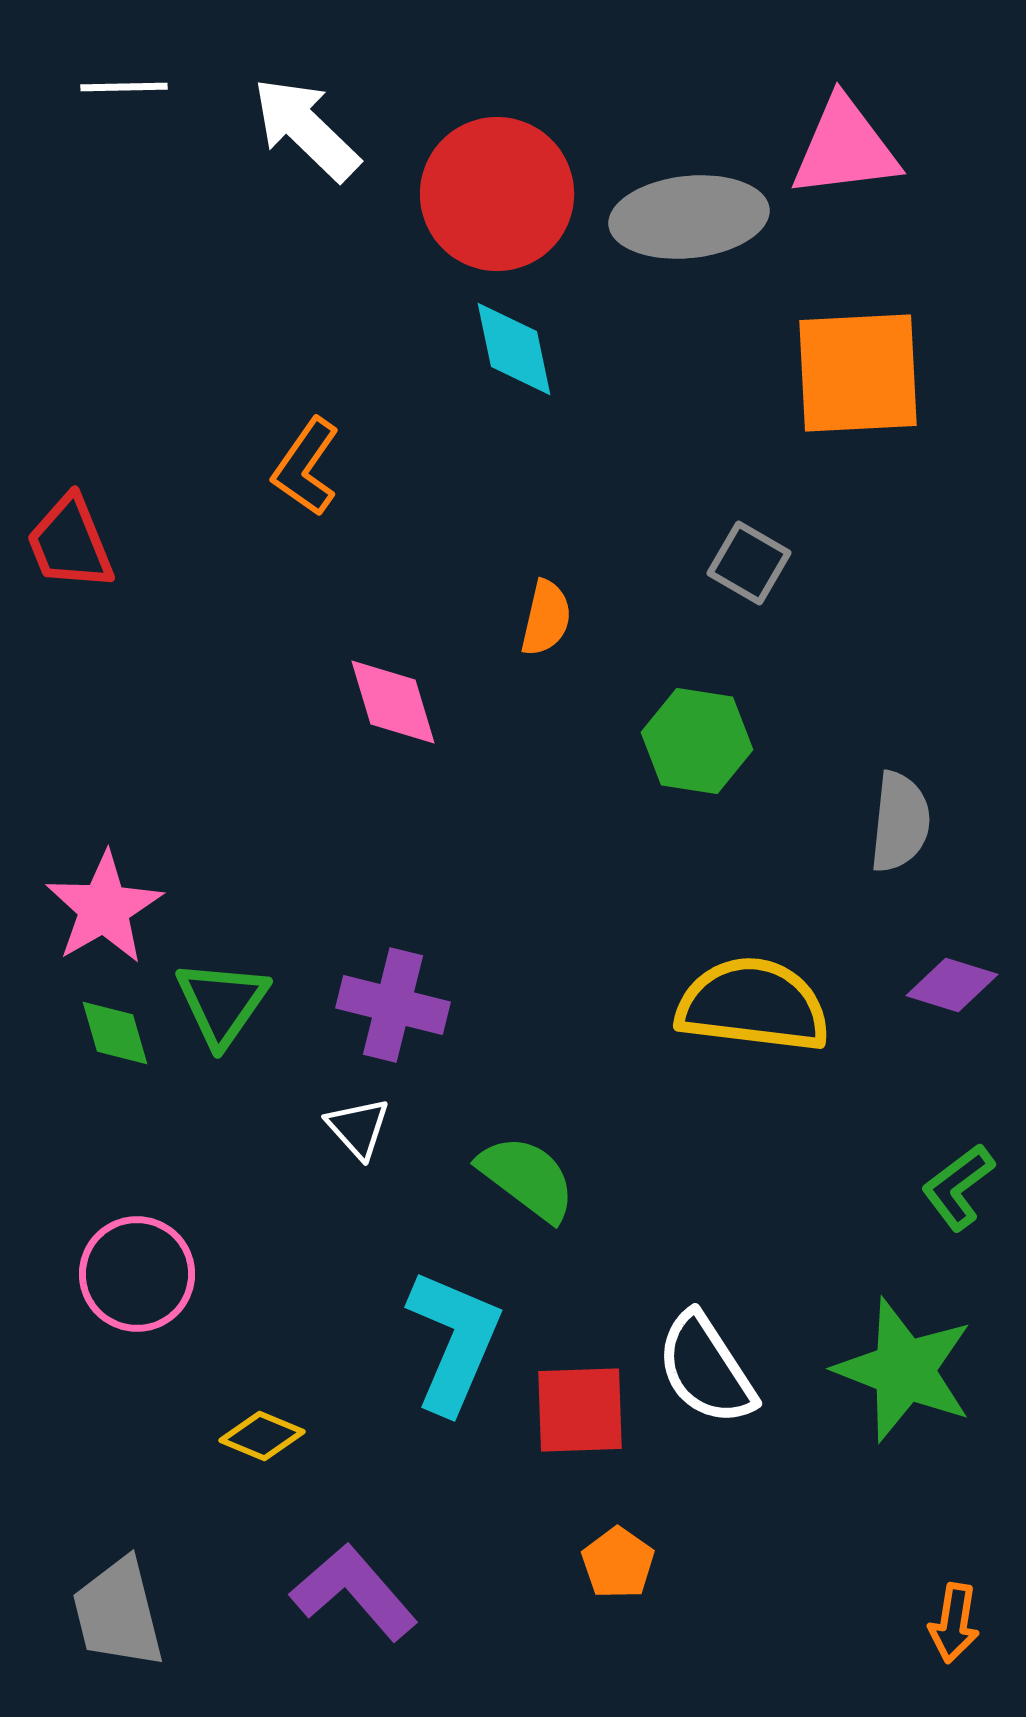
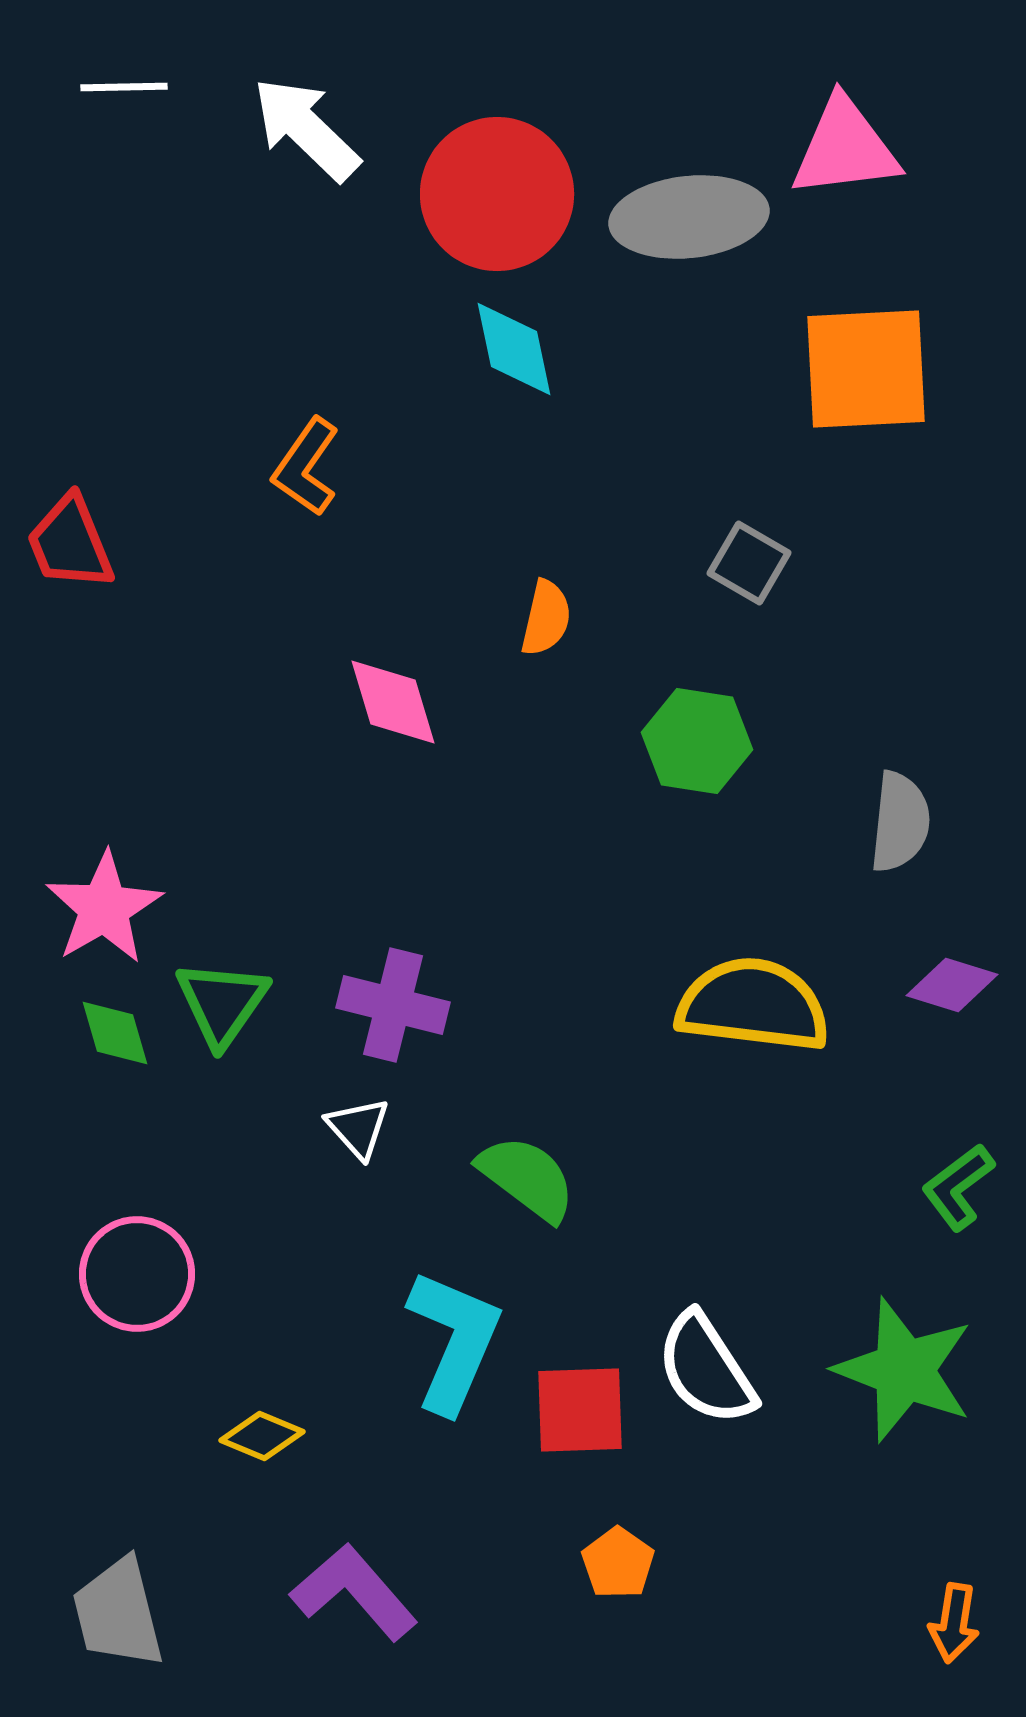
orange square: moved 8 px right, 4 px up
